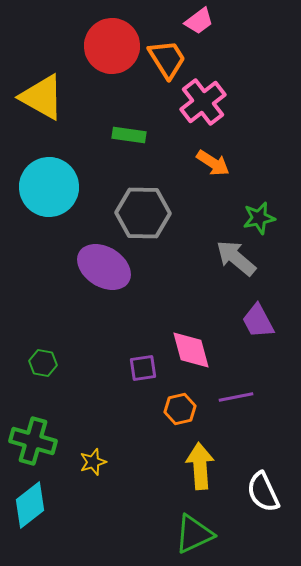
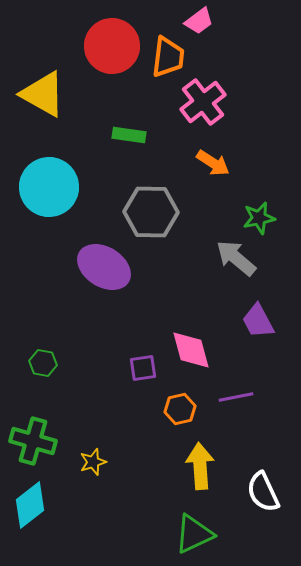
orange trapezoid: moved 1 px right, 2 px up; rotated 39 degrees clockwise
yellow triangle: moved 1 px right, 3 px up
gray hexagon: moved 8 px right, 1 px up
